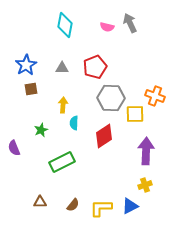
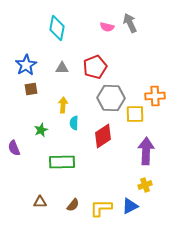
cyan diamond: moved 8 px left, 3 px down
orange cross: rotated 24 degrees counterclockwise
red diamond: moved 1 px left
green rectangle: rotated 25 degrees clockwise
